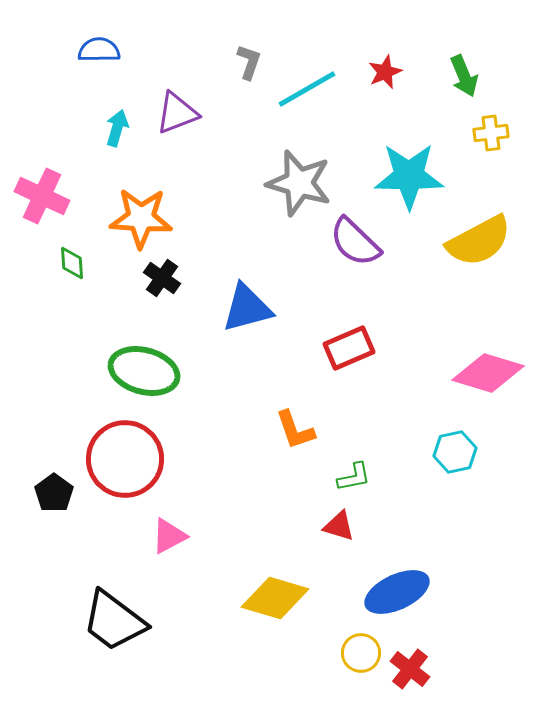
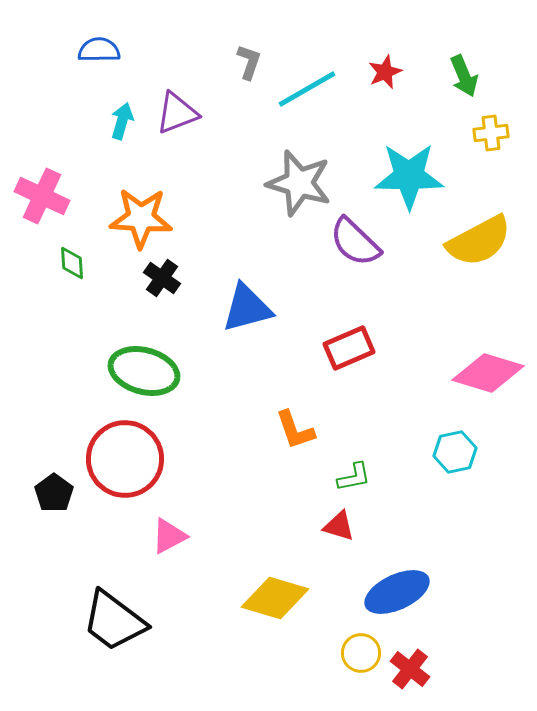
cyan arrow: moved 5 px right, 7 px up
